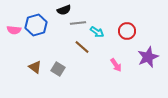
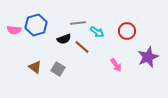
black semicircle: moved 29 px down
